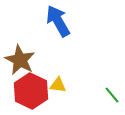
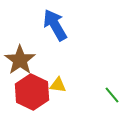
blue arrow: moved 3 px left, 4 px down
brown star: rotated 8 degrees clockwise
red hexagon: moved 1 px right, 1 px down
